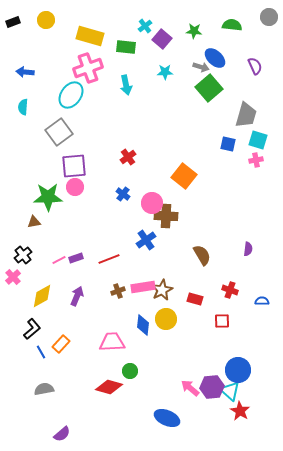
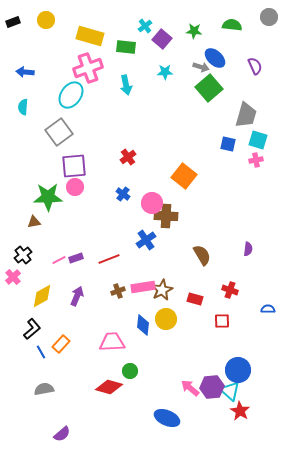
blue semicircle at (262, 301): moved 6 px right, 8 px down
